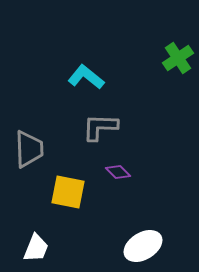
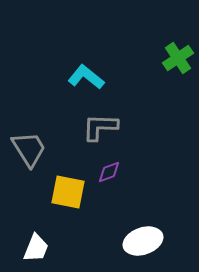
gray trapezoid: rotated 30 degrees counterclockwise
purple diamond: moved 9 px left; rotated 65 degrees counterclockwise
white ellipse: moved 5 px up; rotated 12 degrees clockwise
